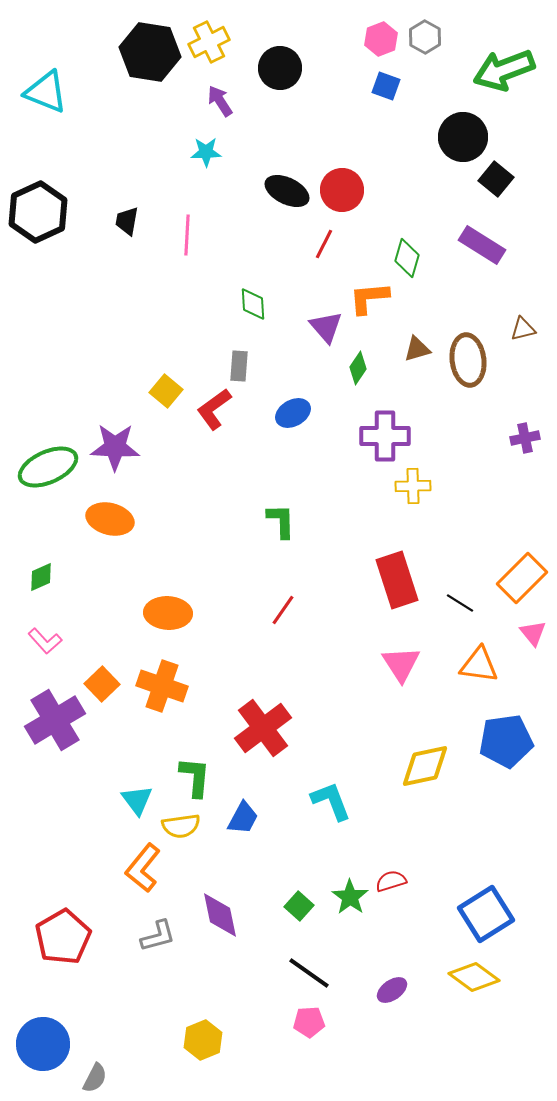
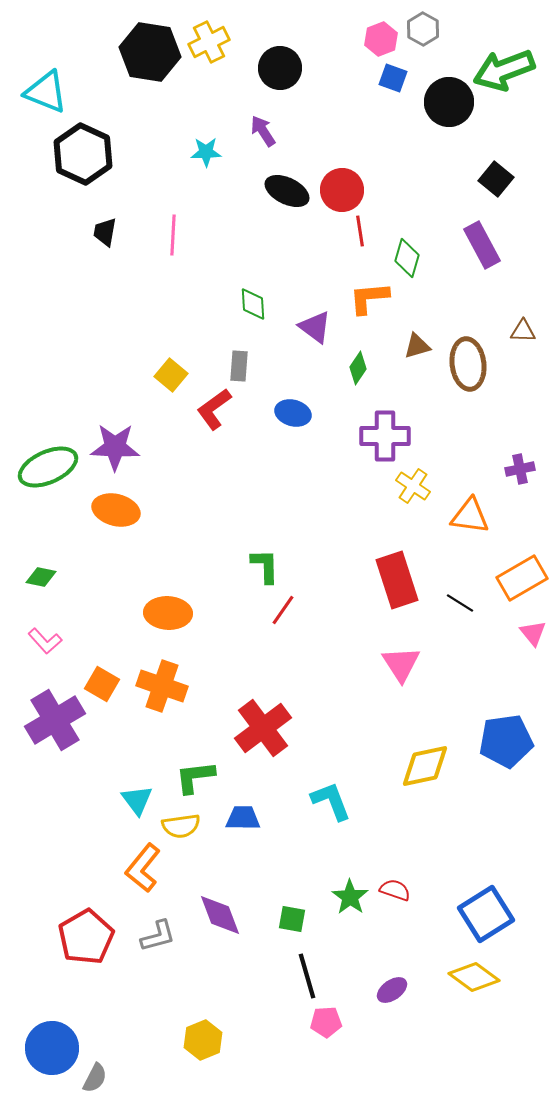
gray hexagon at (425, 37): moved 2 px left, 8 px up
blue square at (386, 86): moved 7 px right, 8 px up
purple arrow at (220, 101): moved 43 px right, 30 px down
black circle at (463, 137): moved 14 px left, 35 px up
black hexagon at (38, 212): moved 45 px right, 58 px up; rotated 10 degrees counterclockwise
black trapezoid at (127, 221): moved 22 px left, 11 px down
pink line at (187, 235): moved 14 px left
red line at (324, 244): moved 36 px right, 13 px up; rotated 36 degrees counterclockwise
purple rectangle at (482, 245): rotated 30 degrees clockwise
purple triangle at (326, 327): moved 11 px left; rotated 12 degrees counterclockwise
brown triangle at (523, 329): moved 2 px down; rotated 16 degrees clockwise
brown triangle at (417, 349): moved 3 px up
brown ellipse at (468, 360): moved 4 px down
yellow square at (166, 391): moved 5 px right, 16 px up
blue ellipse at (293, 413): rotated 44 degrees clockwise
purple cross at (525, 438): moved 5 px left, 31 px down
yellow cross at (413, 486): rotated 36 degrees clockwise
orange ellipse at (110, 519): moved 6 px right, 9 px up
green L-shape at (281, 521): moved 16 px left, 45 px down
green diamond at (41, 577): rotated 36 degrees clockwise
orange rectangle at (522, 578): rotated 15 degrees clockwise
orange triangle at (479, 665): moved 9 px left, 149 px up
orange square at (102, 684): rotated 16 degrees counterclockwise
green L-shape at (195, 777): rotated 102 degrees counterclockwise
blue trapezoid at (243, 818): rotated 117 degrees counterclockwise
red semicircle at (391, 881): moved 4 px right, 9 px down; rotated 36 degrees clockwise
green square at (299, 906): moved 7 px left, 13 px down; rotated 32 degrees counterclockwise
purple diamond at (220, 915): rotated 9 degrees counterclockwise
red pentagon at (63, 937): moved 23 px right
black line at (309, 973): moved 2 px left, 3 px down; rotated 39 degrees clockwise
pink pentagon at (309, 1022): moved 17 px right
blue circle at (43, 1044): moved 9 px right, 4 px down
